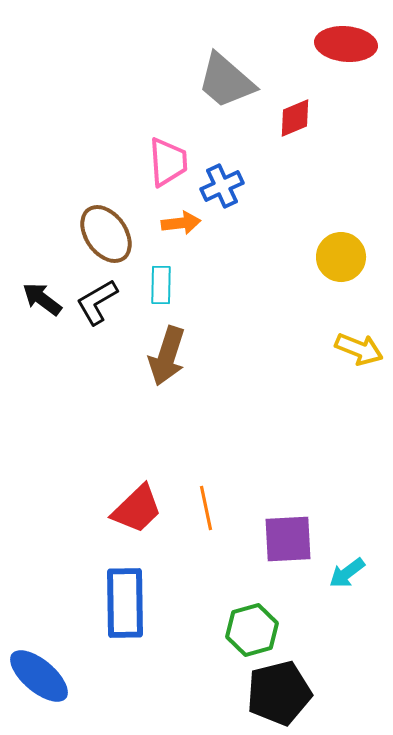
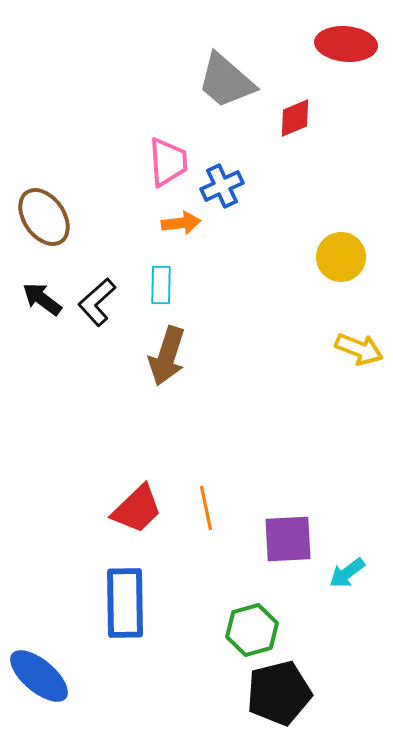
brown ellipse: moved 62 px left, 17 px up
black L-shape: rotated 12 degrees counterclockwise
